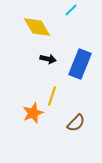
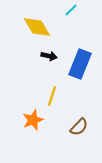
black arrow: moved 1 px right, 3 px up
orange star: moved 7 px down
brown semicircle: moved 3 px right, 4 px down
